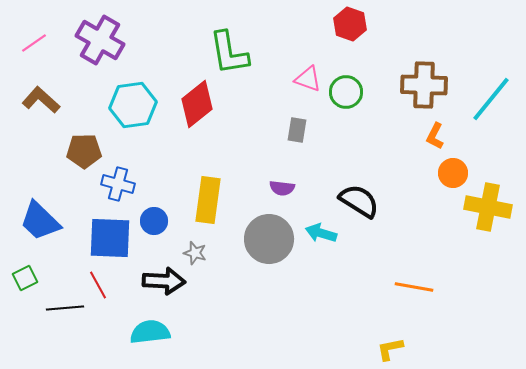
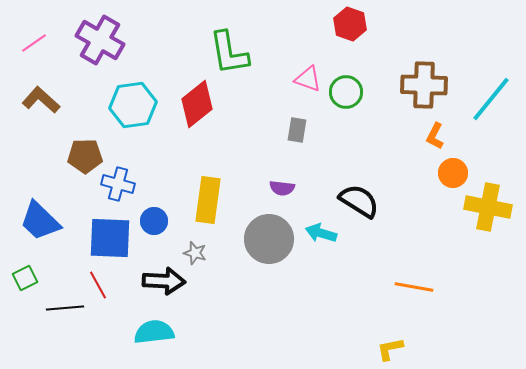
brown pentagon: moved 1 px right, 5 px down
cyan semicircle: moved 4 px right
